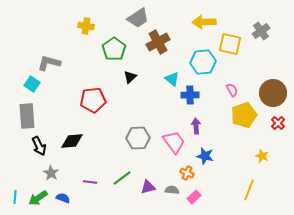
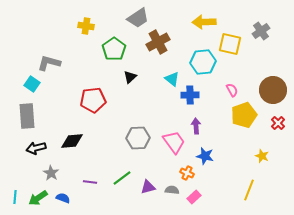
brown circle: moved 3 px up
black arrow: moved 3 px left, 2 px down; rotated 102 degrees clockwise
